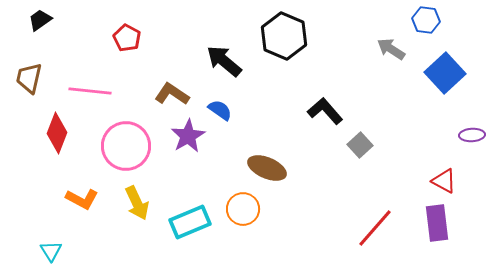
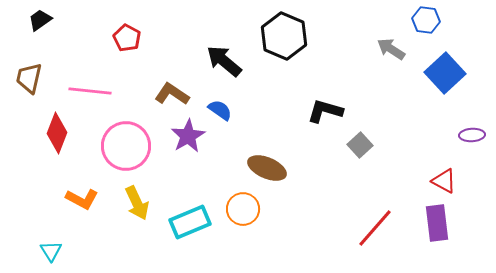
black L-shape: rotated 33 degrees counterclockwise
